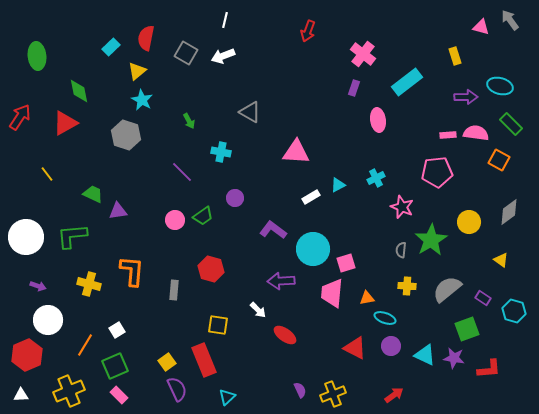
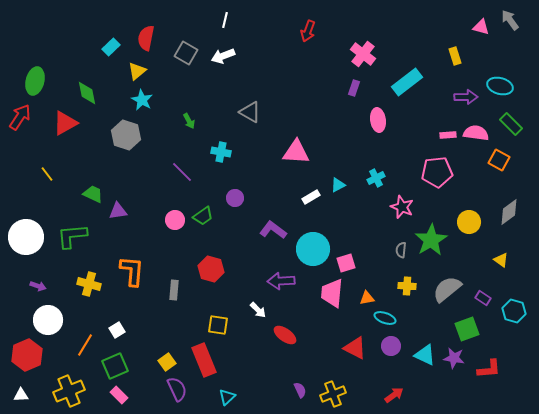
green ellipse at (37, 56): moved 2 px left, 25 px down; rotated 20 degrees clockwise
green diamond at (79, 91): moved 8 px right, 2 px down
